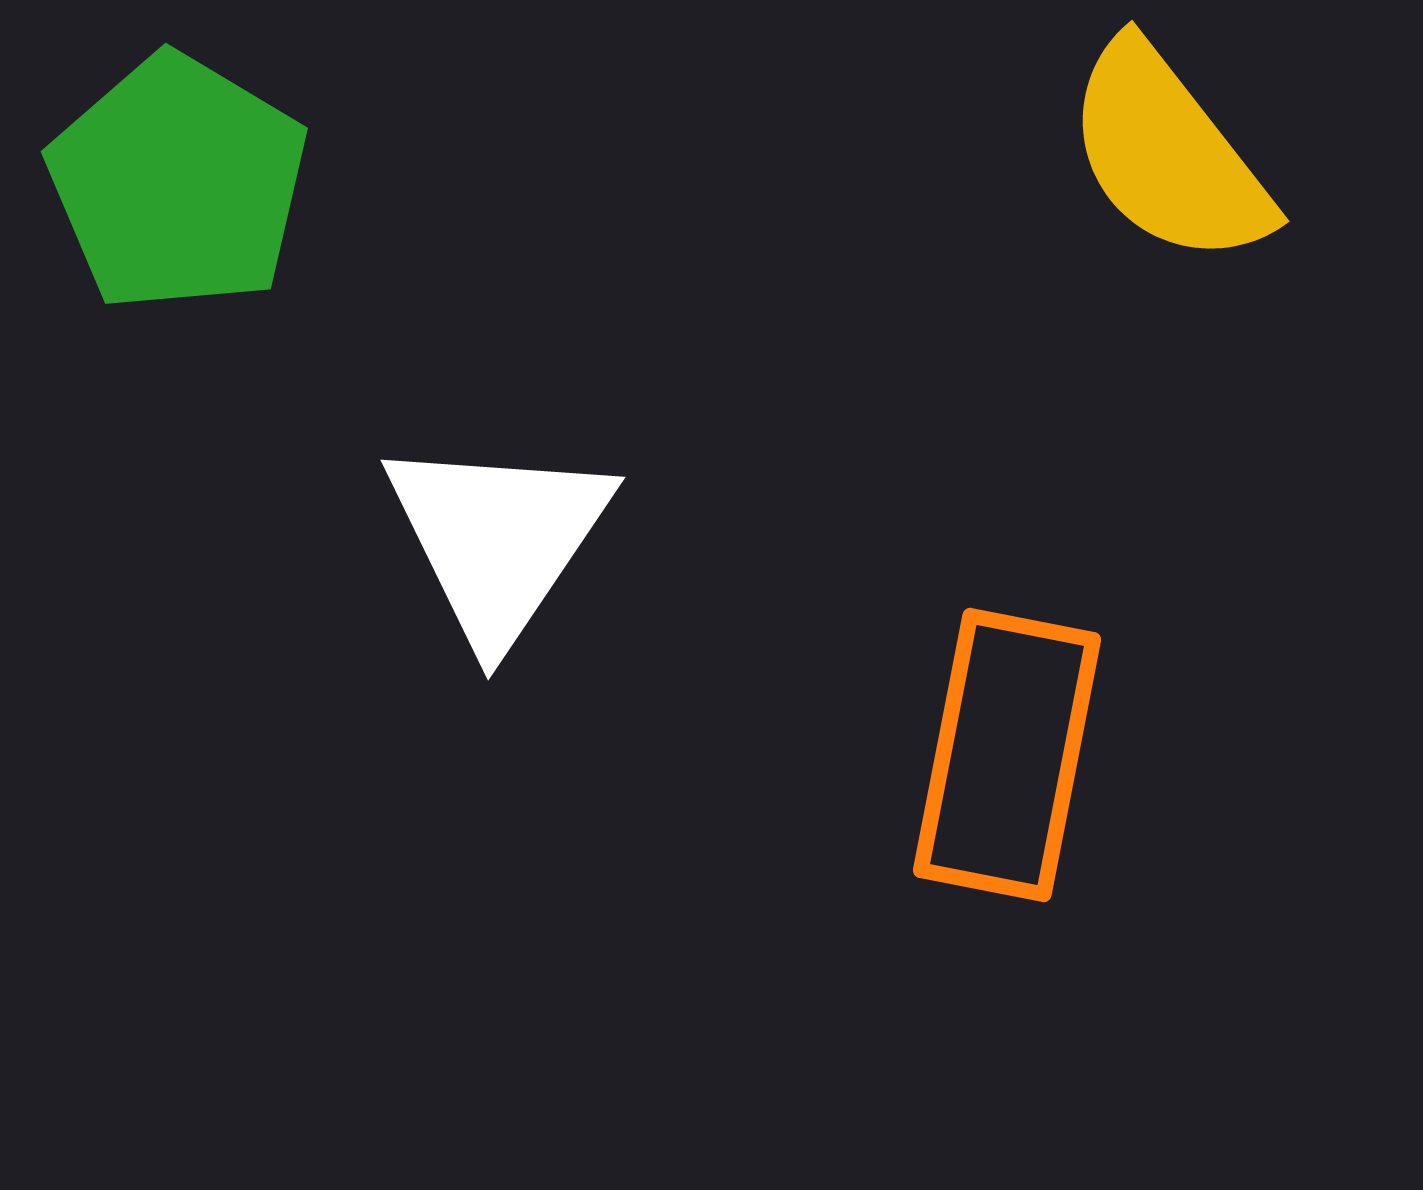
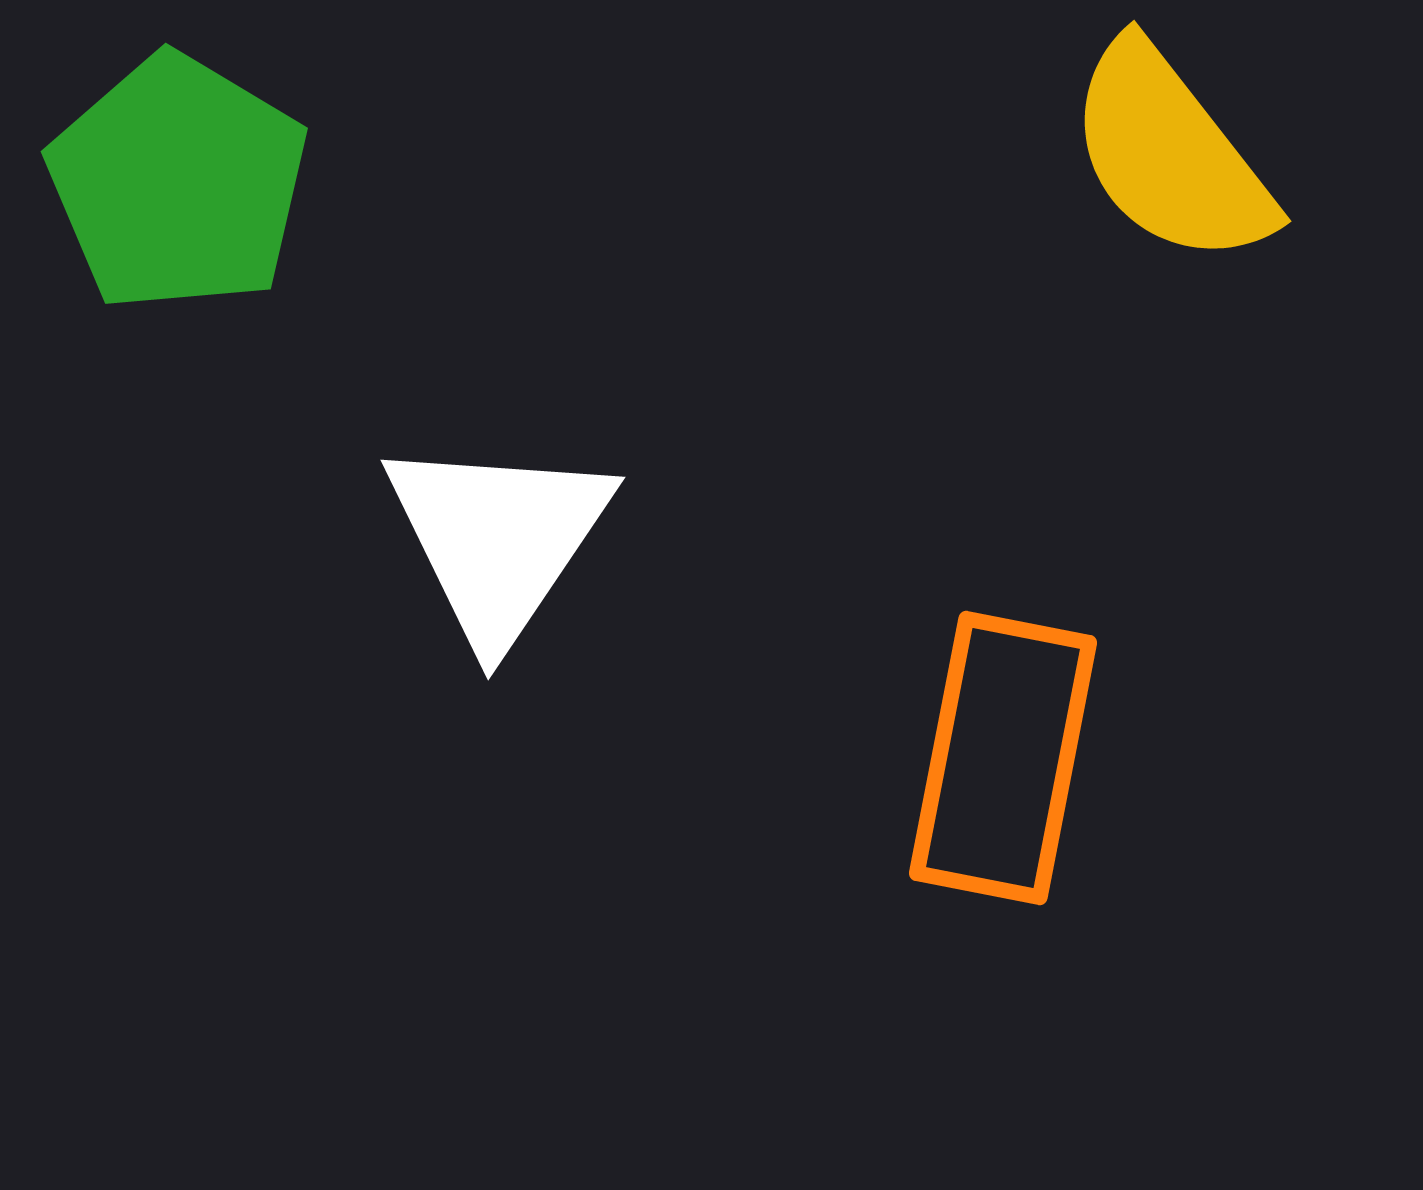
yellow semicircle: moved 2 px right
orange rectangle: moved 4 px left, 3 px down
